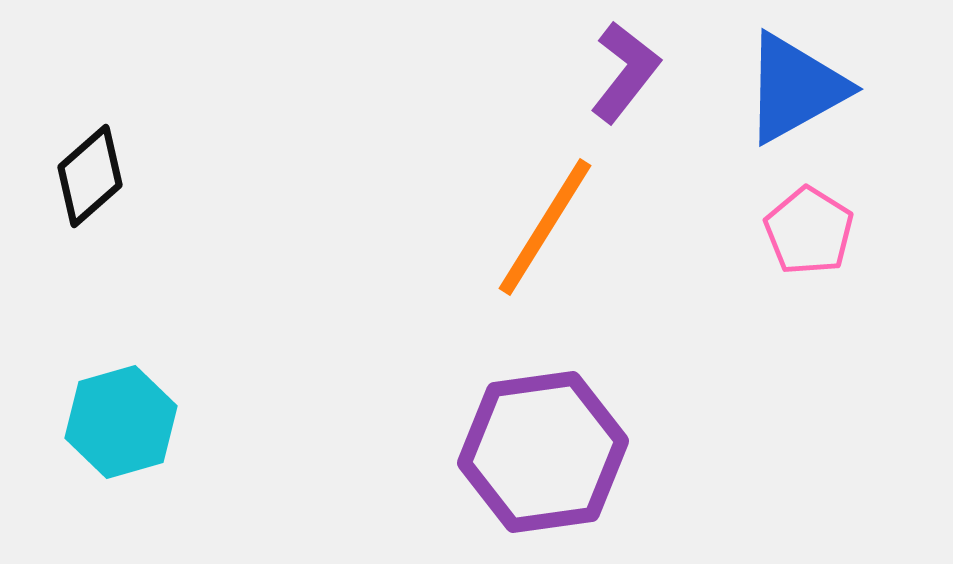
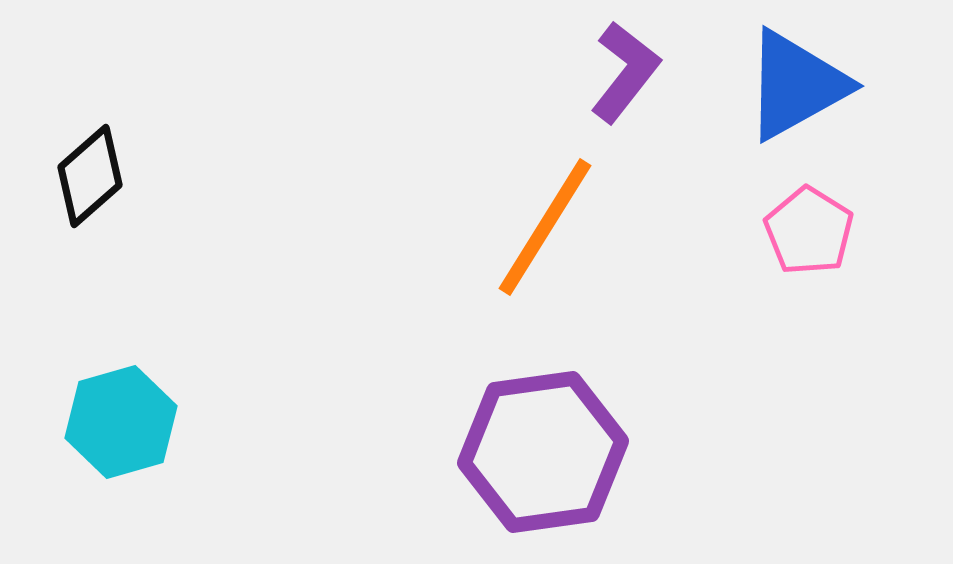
blue triangle: moved 1 px right, 3 px up
